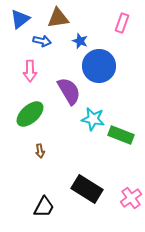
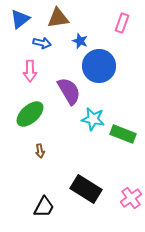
blue arrow: moved 2 px down
green rectangle: moved 2 px right, 1 px up
black rectangle: moved 1 px left
